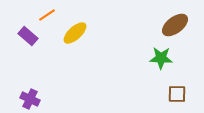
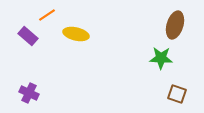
brown ellipse: rotated 36 degrees counterclockwise
yellow ellipse: moved 1 px right, 1 px down; rotated 55 degrees clockwise
brown square: rotated 18 degrees clockwise
purple cross: moved 1 px left, 6 px up
